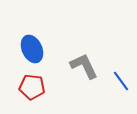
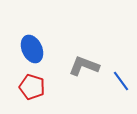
gray L-shape: rotated 44 degrees counterclockwise
red pentagon: rotated 10 degrees clockwise
